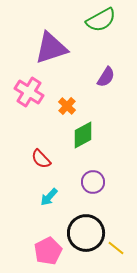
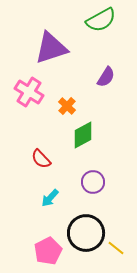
cyan arrow: moved 1 px right, 1 px down
